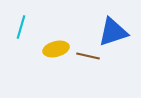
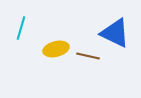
cyan line: moved 1 px down
blue triangle: moved 2 px right, 1 px down; rotated 44 degrees clockwise
